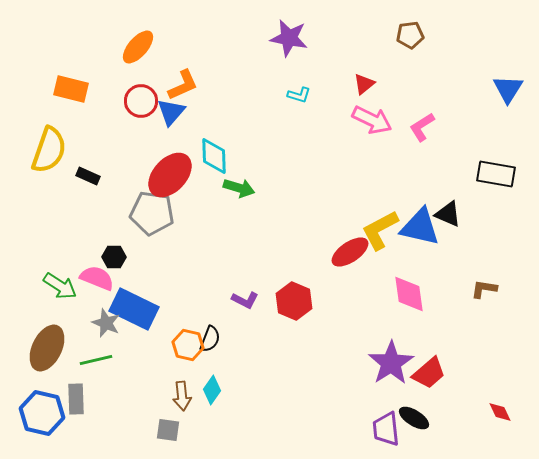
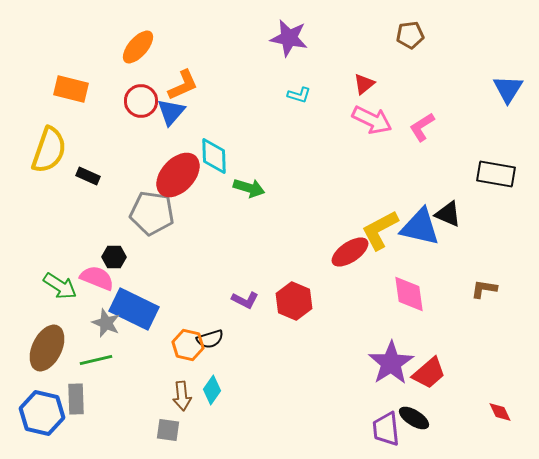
red ellipse at (170, 175): moved 8 px right
green arrow at (239, 188): moved 10 px right
black semicircle at (210, 339): rotated 52 degrees clockwise
